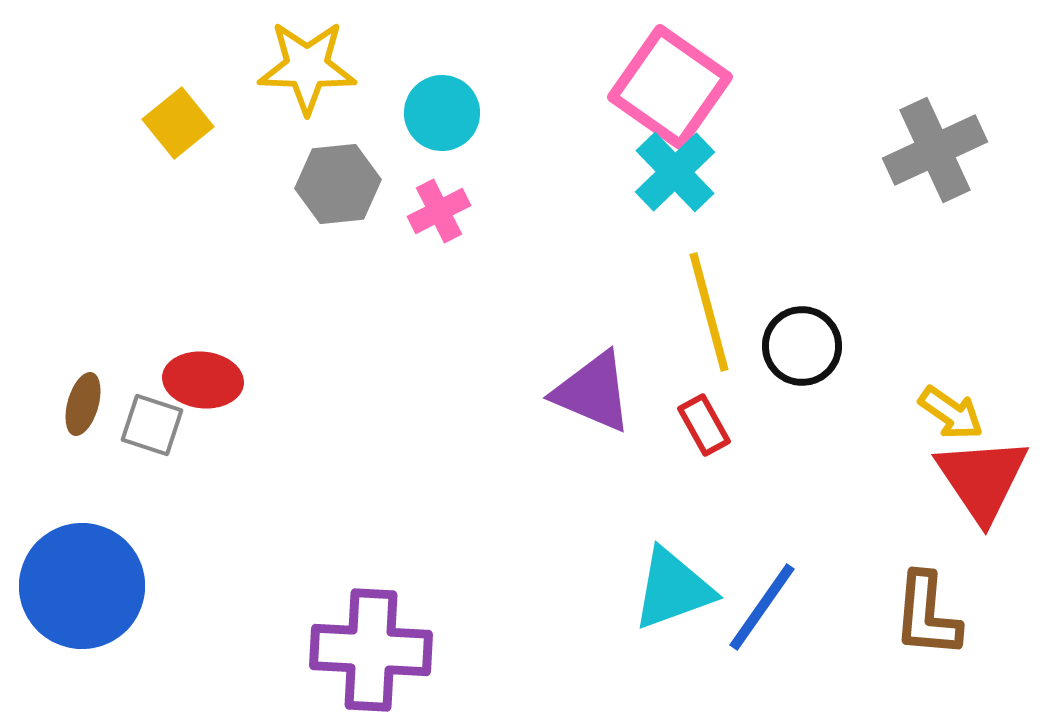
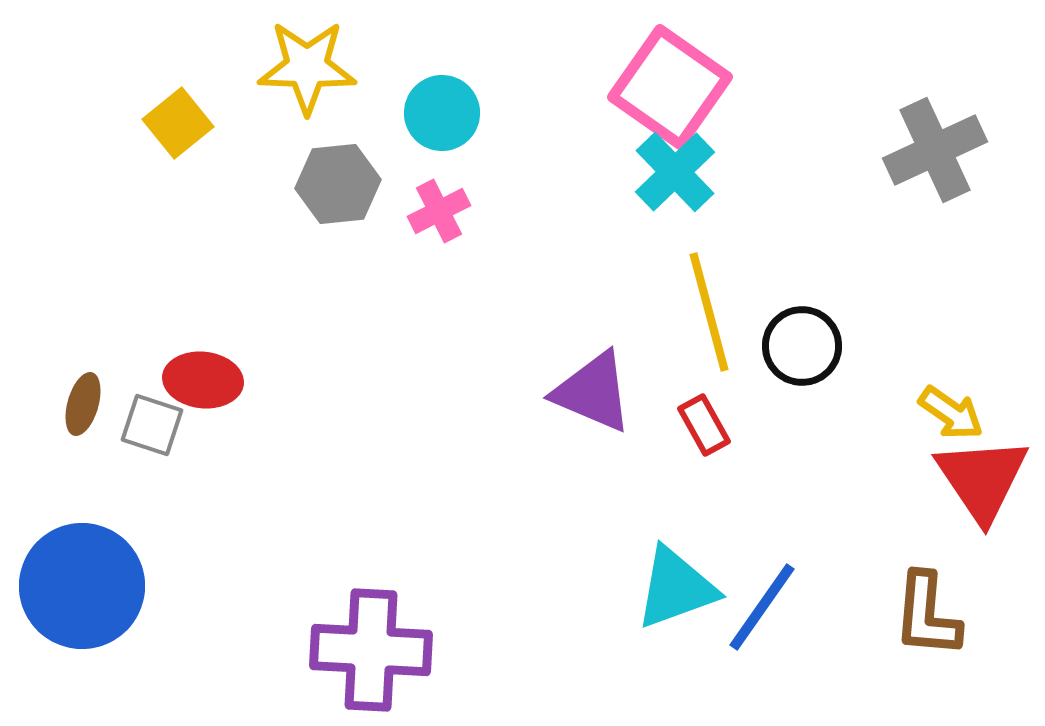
cyan triangle: moved 3 px right, 1 px up
